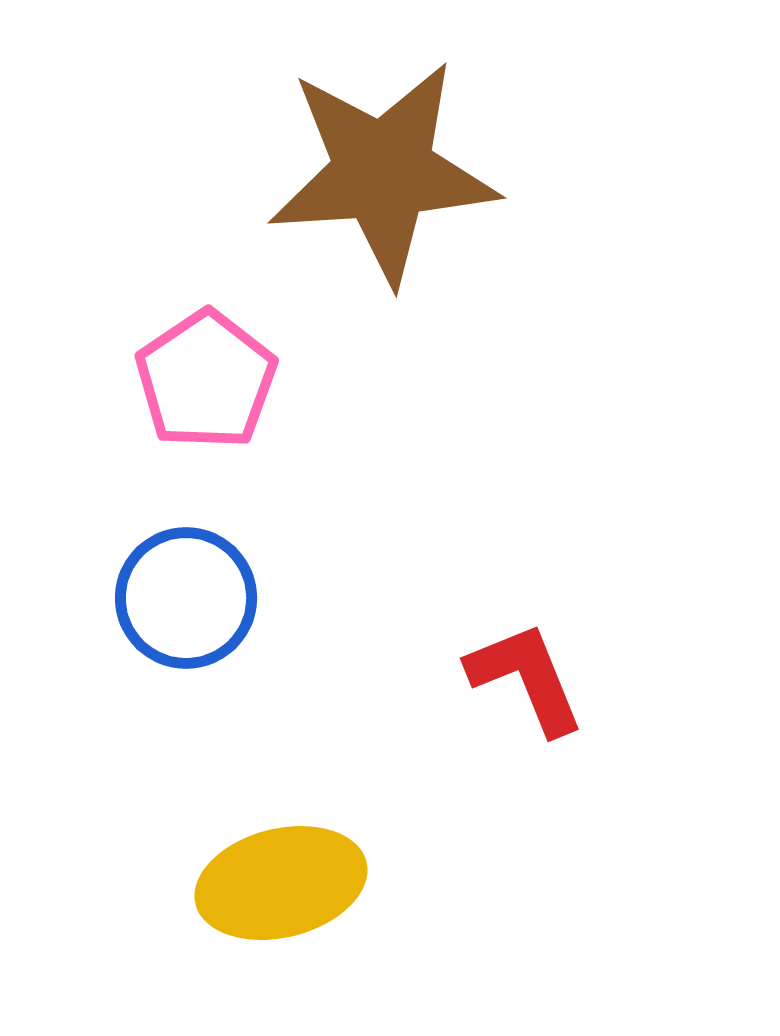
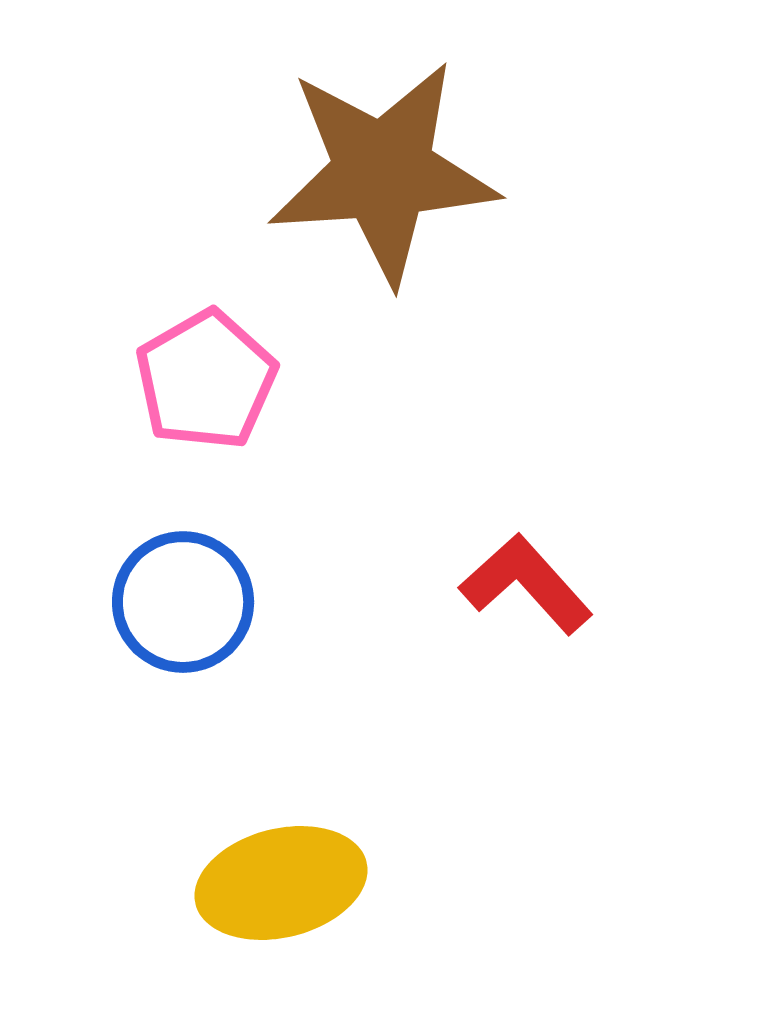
pink pentagon: rotated 4 degrees clockwise
blue circle: moved 3 px left, 4 px down
red L-shape: moved 94 px up; rotated 20 degrees counterclockwise
